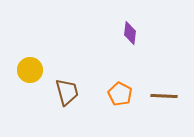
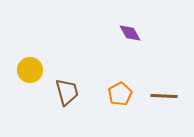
purple diamond: rotated 35 degrees counterclockwise
orange pentagon: rotated 15 degrees clockwise
